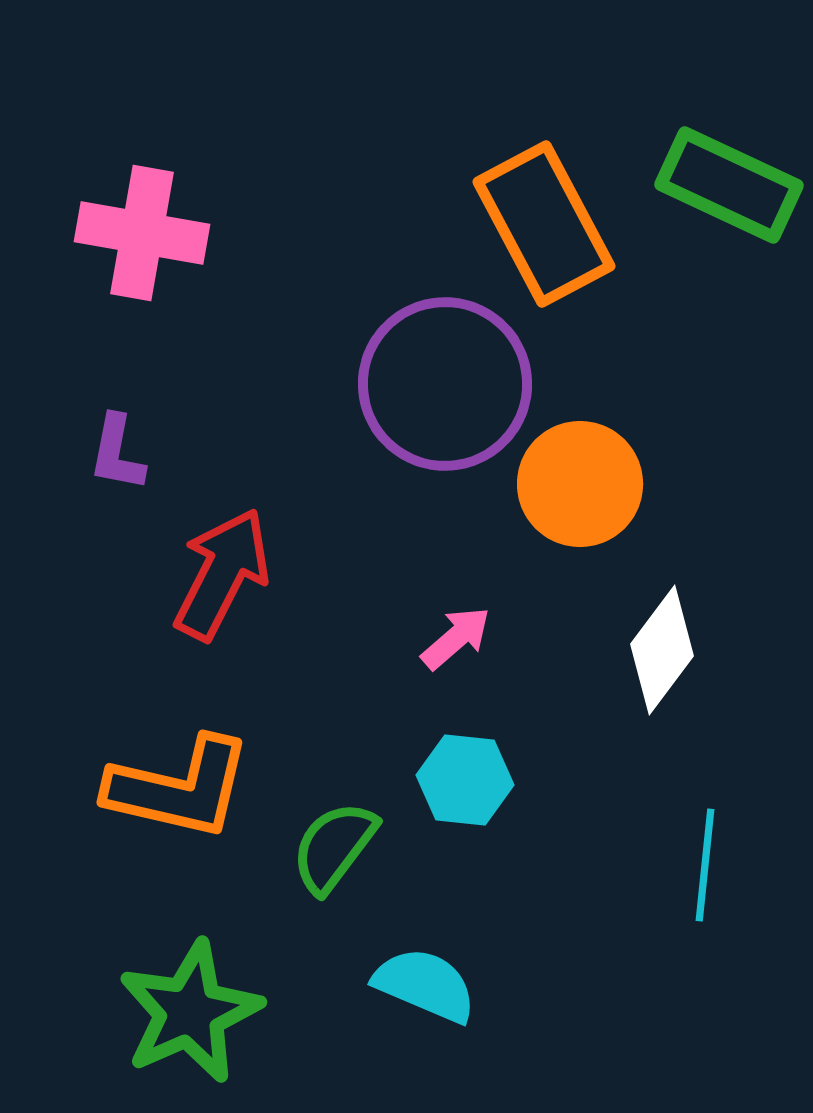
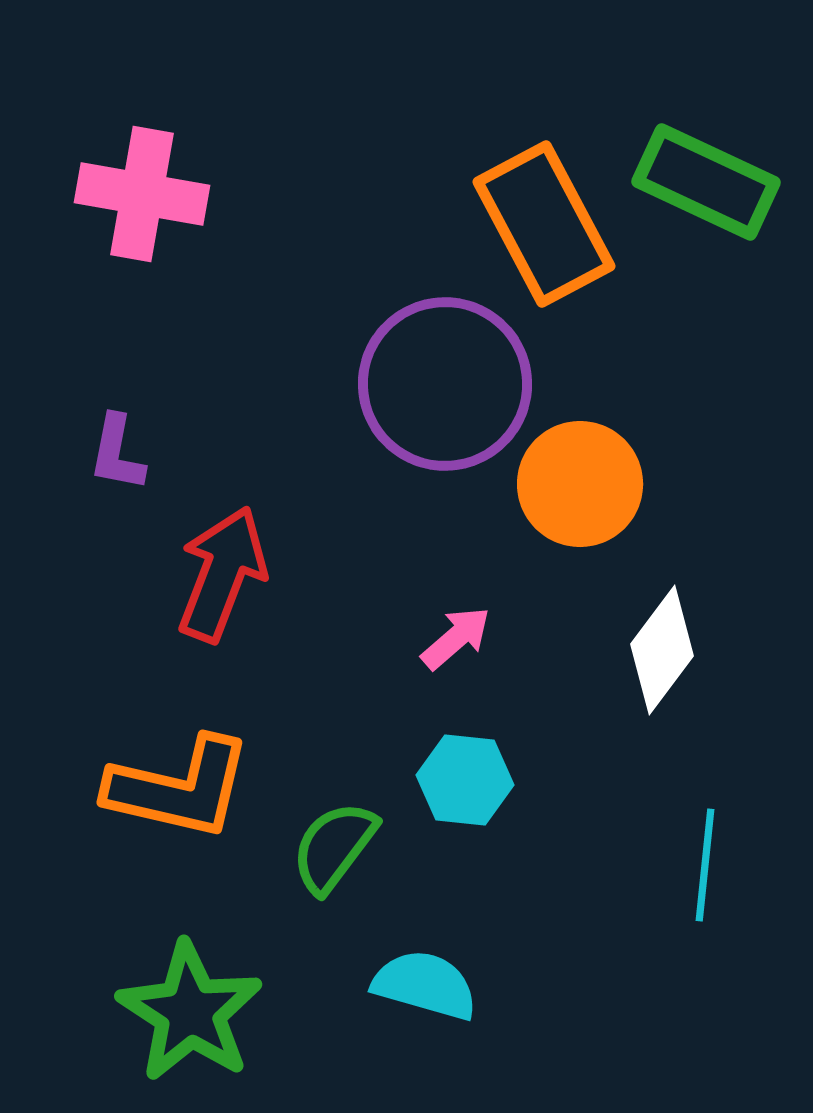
green rectangle: moved 23 px left, 3 px up
pink cross: moved 39 px up
red arrow: rotated 6 degrees counterclockwise
cyan semicircle: rotated 7 degrees counterclockwise
green star: rotated 15 degrees counterclockwise
